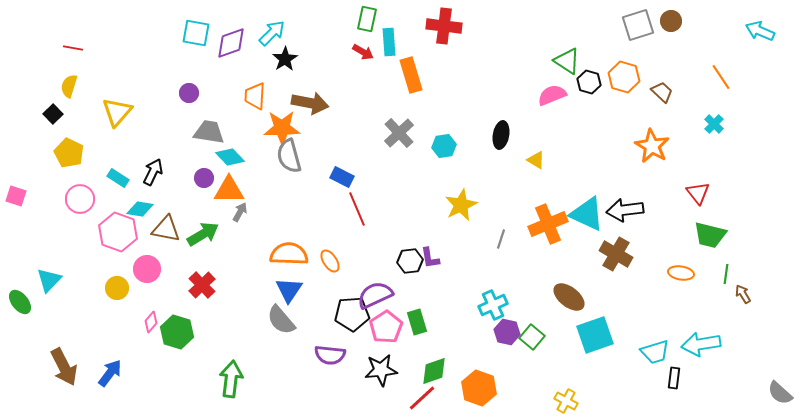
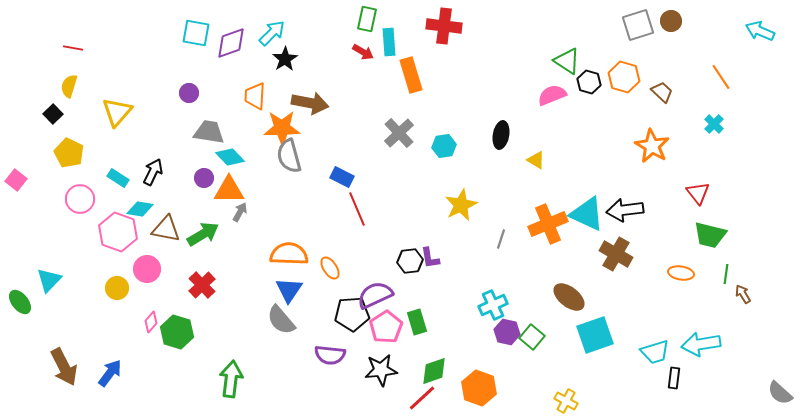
pink square at (16, 196): moved 16 px up; rotated 20 degrees clockwise
orange ellipse at (330, 261): moved 7 px down
